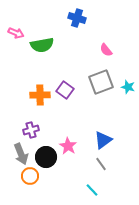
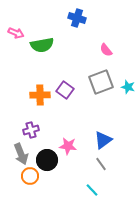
pink star: rotated 24 degrees counterclockwise
black circle: moved 1 px right, 3 px down
